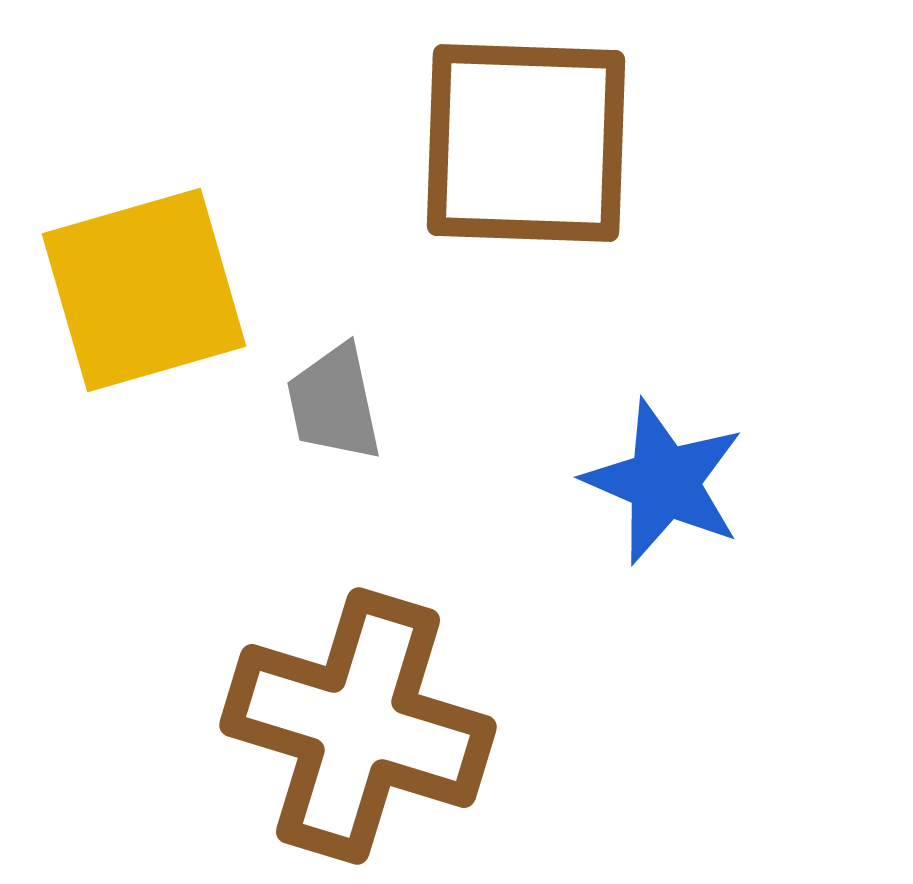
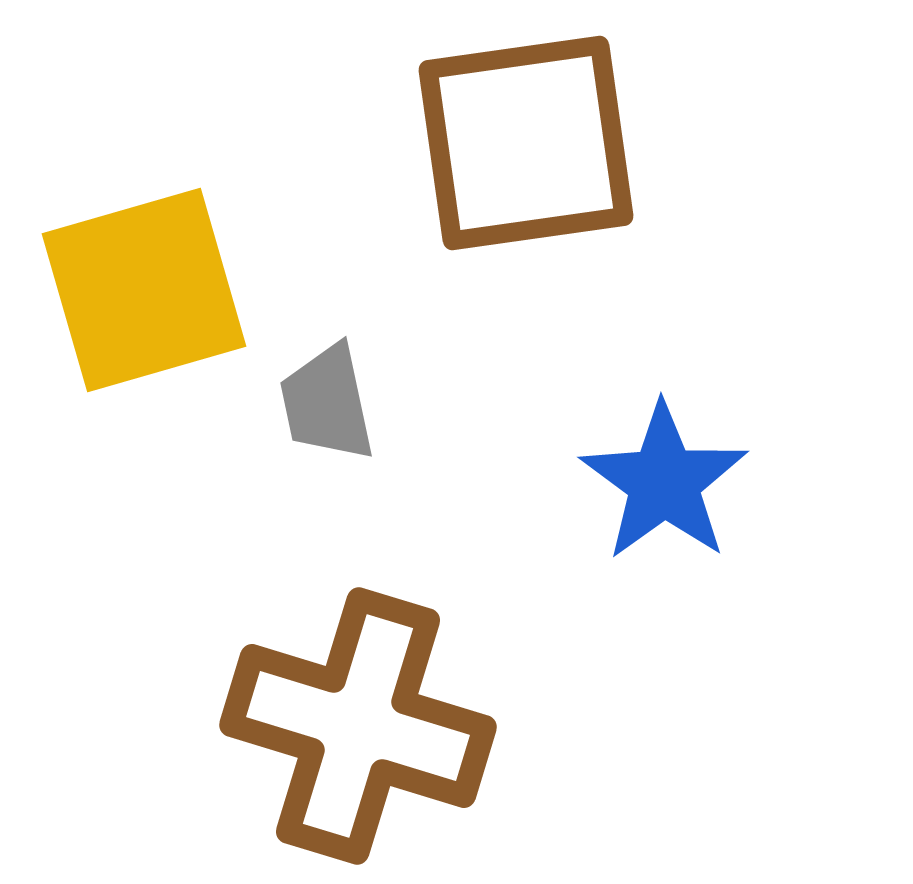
brown square: rotated 10 degrees counterclockwise
gray trapezoid: moved 7 px left
blue star: rotated 13 degrees clockwise
